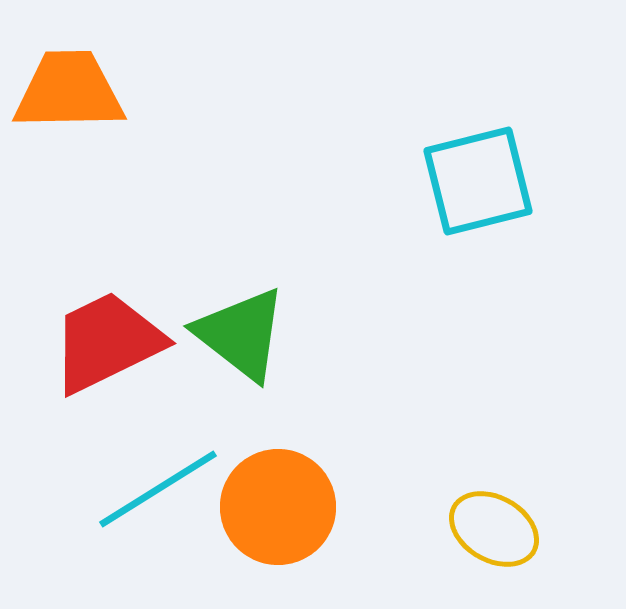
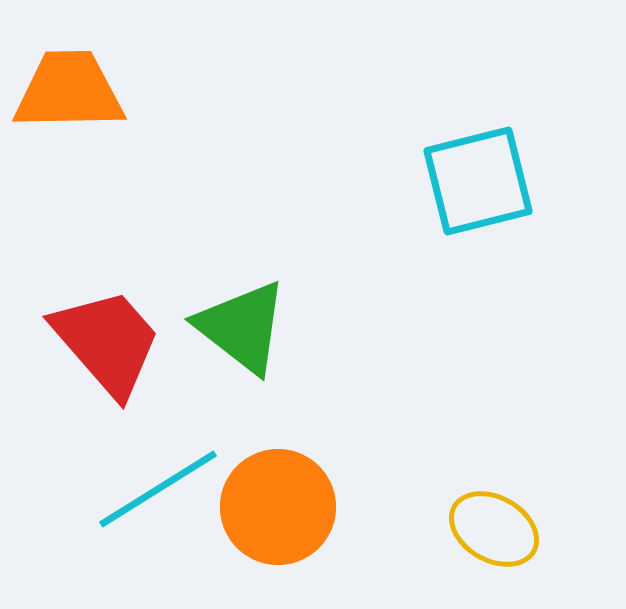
green triangle: moved 1 px right, 7 px up
red trapezoid: rotated 75 degrees clockwise
